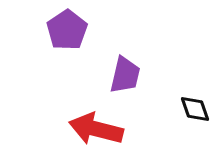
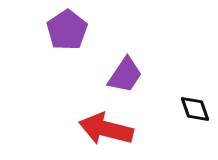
purple trapezoid: rotated 21 degrees clockwise
red arrow: moved 10 px right
